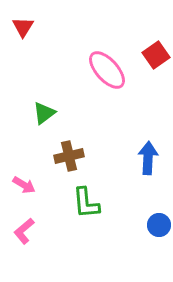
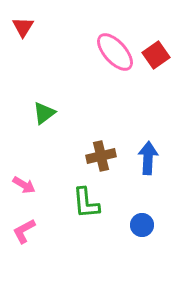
pink ellipse: moved 8 px right, 18 px up
brown cross: moved 32 px right
blue circle: moved 17 px left
pink L-shape: rotated 12 degrees clockwise
